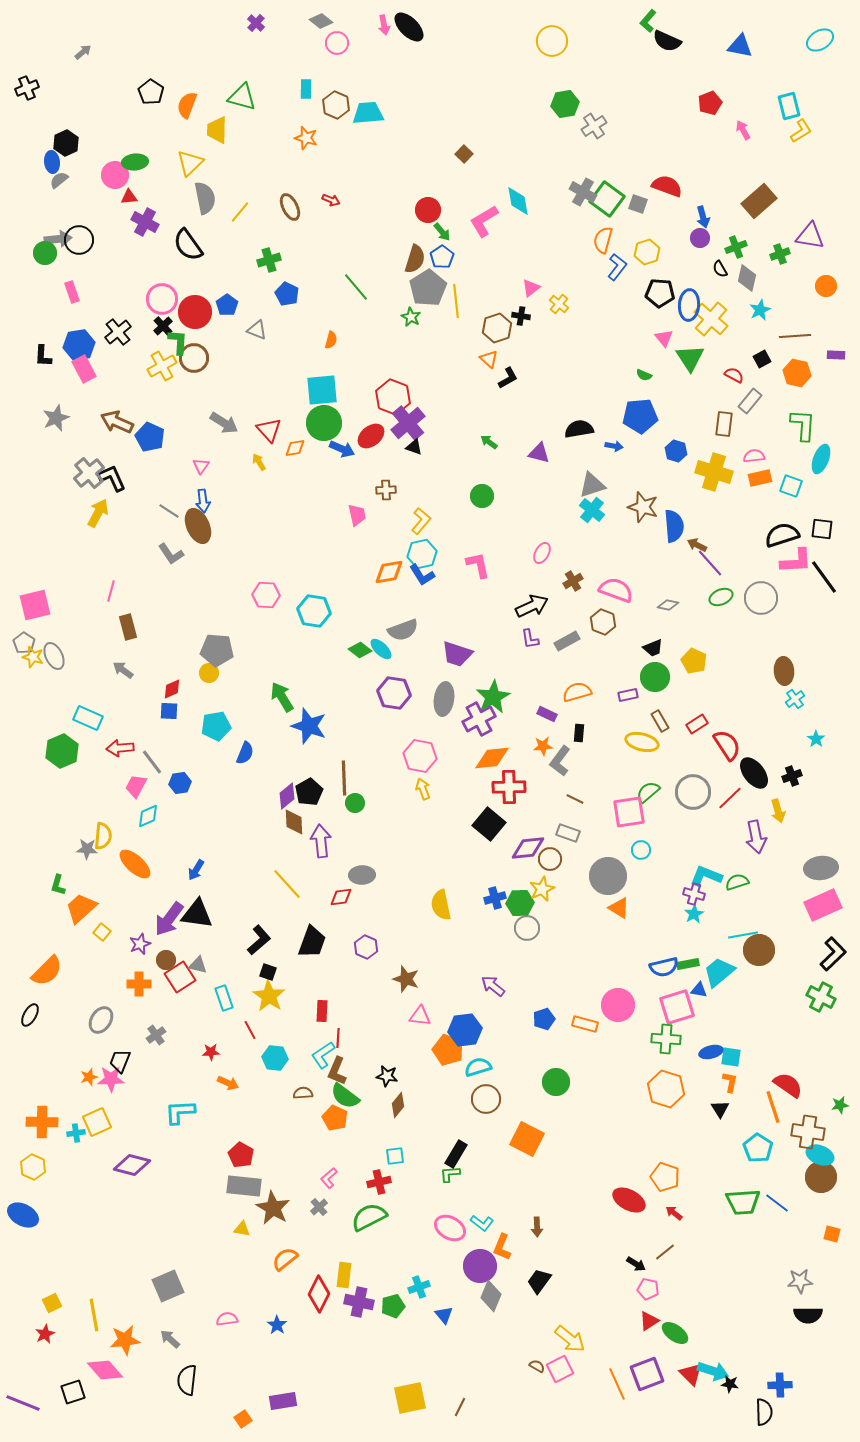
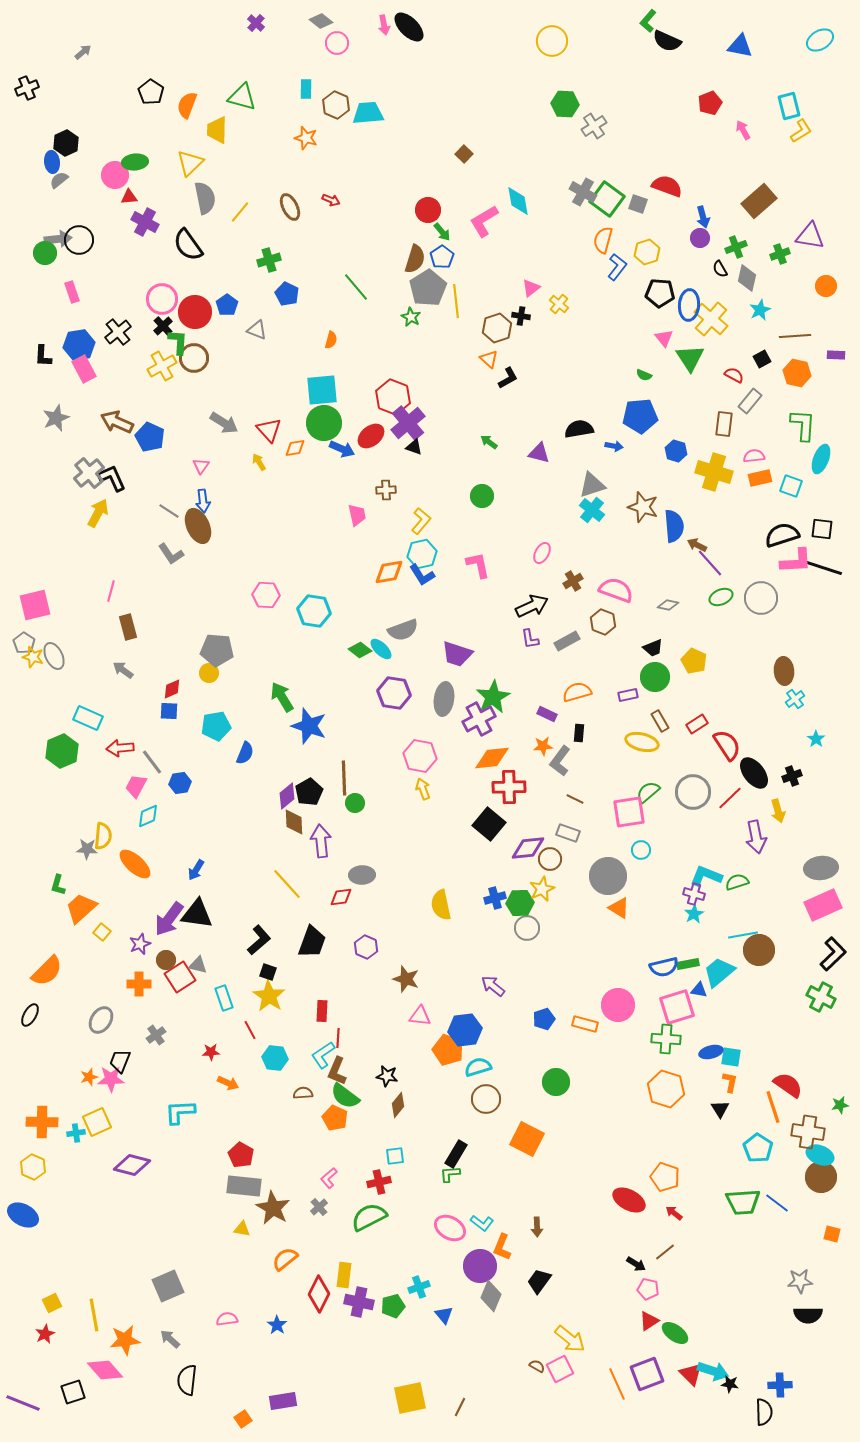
green hexagon at (565, 104): rotated 12 degrees clockwise
black line at (824, 577): moved 9 px up; rotated 36 degrees counterclockwise
